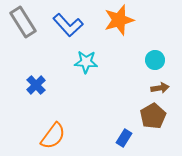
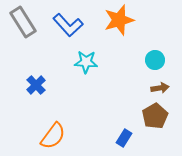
brown pentagon: moved 2 px right
